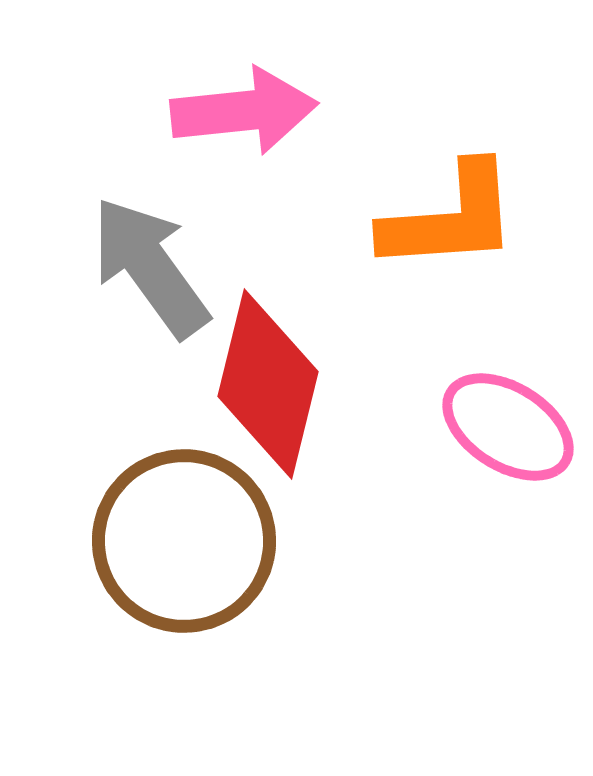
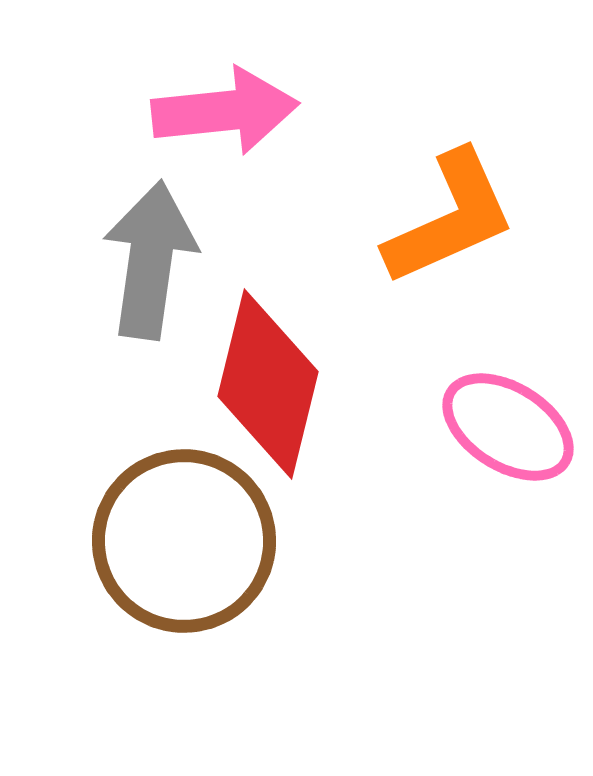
pink arrow: moved 19 px left
orange L-shape: rotated 20 degrees counterclockwise
gray arrow: moved 7 px up; rotated 44 degrees clockwise
